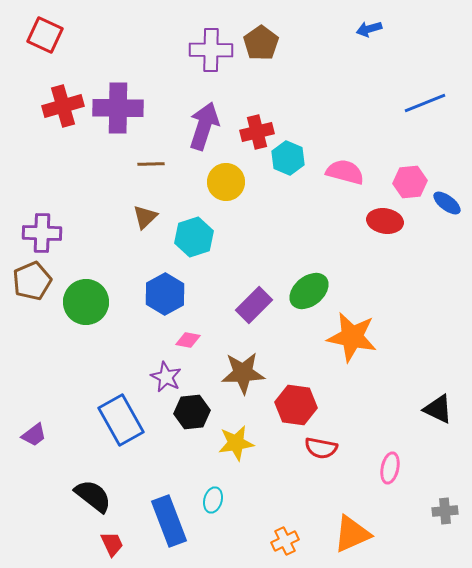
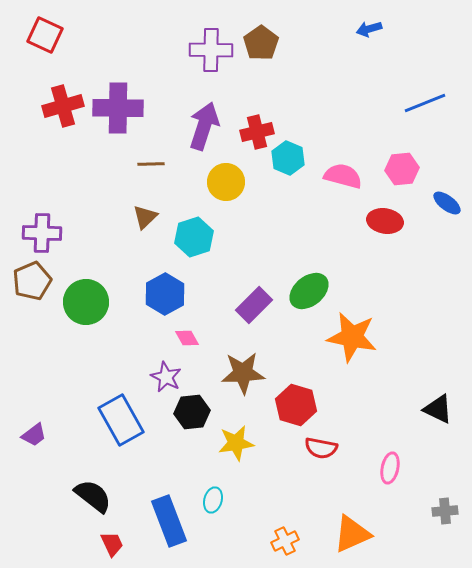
pink semicircle at (345, 172): moved 2 px left, 4 px down
pink hexagon at (410, 182): moved 8 px left, 13 px up
pink diamond at (188, 340): moved 1 px left, 2 px up; rotated 50 degrees clockwise
red hexagon at (296, 405): rotated 9 degrees clockwise
